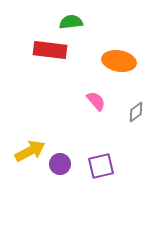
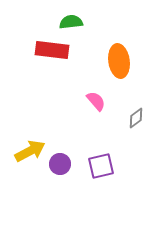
red rectangle: moved 2 px right
orange ellipse: rotated 72 degrees clockwise
gray diamond: moved 6 px down
